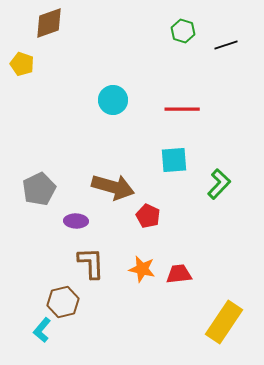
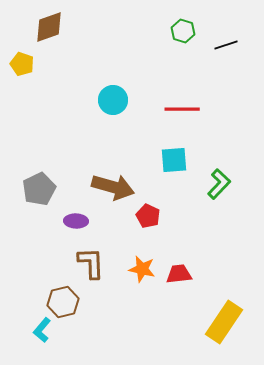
brown diamond: moved 4 px down
